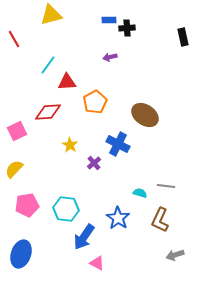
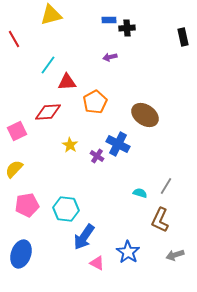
purple cross: moved 3 px right, 7 px up; rotated 16 degrees counterclockwise
gray line: rotated 66 degrees counterclockwise
blue star: moved 10 px right, 34 px down
